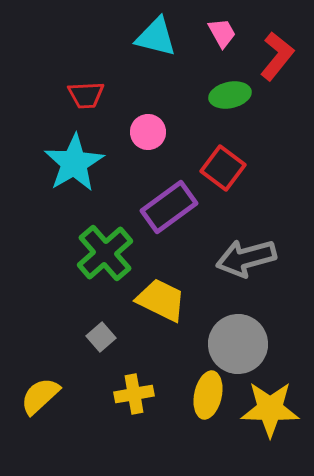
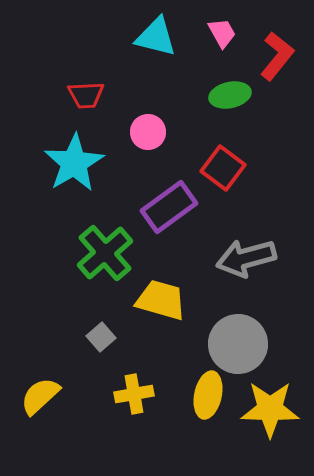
yellow trapezoid: rotated 10 degrees counterclockwise
